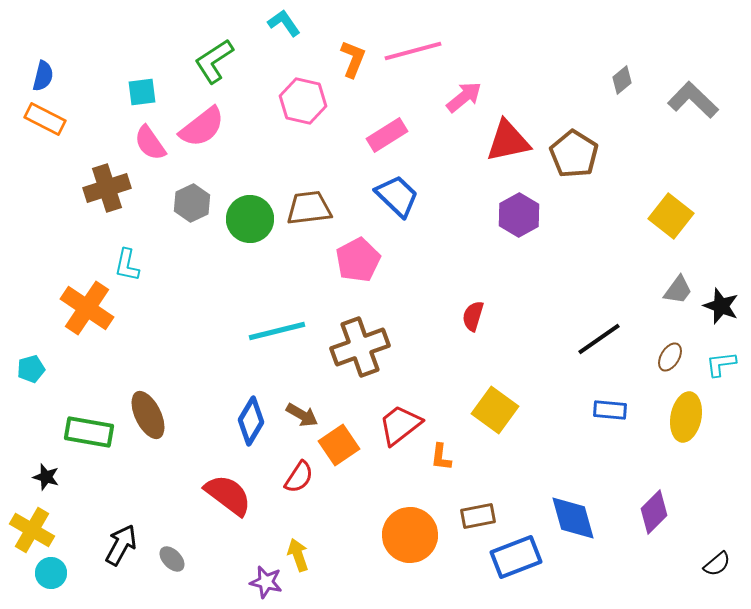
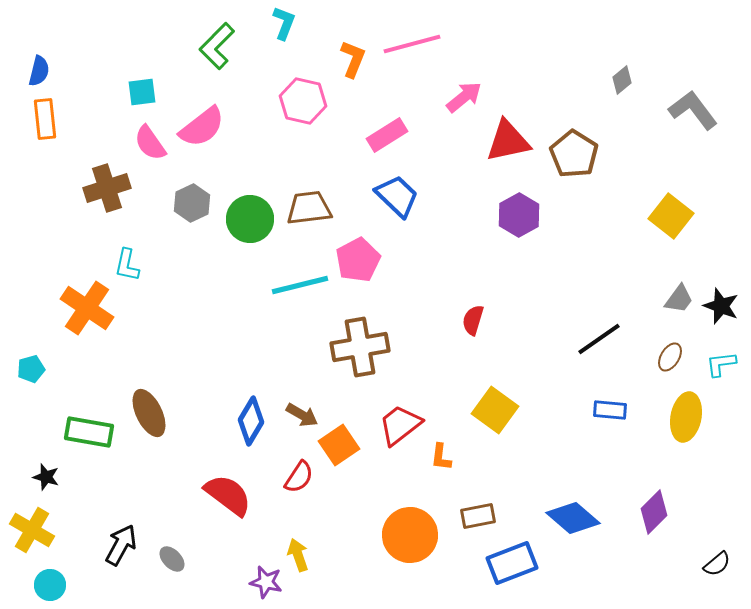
cyan L-shape at (284, 23): rotated 56 degrees clockwise
pink line at (413, 51): moved 1 px left, 7 px up
green L-shape at (214, 61): moved 3 px right, 15 px up; rotated 12 degrees counterclockwise
blue semicircle at (43, 76): moved 4 px left, 5 px up
gray L-shape at (693, 100): moved 10 px down; rotated 9 degrees clockwise
orange rectangle at (45, 119): rotated 57 degrees clockwise
gray trapezoid at (678, 290): moved 1 px right, 9 px down
red semicircle at (473, 316): moved 4 px down
cyan line at (277, 331): moved 23 px right, 46 px up
brown cross at (360, 347): rotated 10 degrees clockwise
brown ellipse at (148, 415): moved 1 px right, 2 px up
blue diamond at (573, 518): rotated 34 degrees counterclockwise
blue rectangle at (516, 557): moved 4 px left, 6 px down
cyan circle at (51, 573): moved 1 px left, 12 px down
